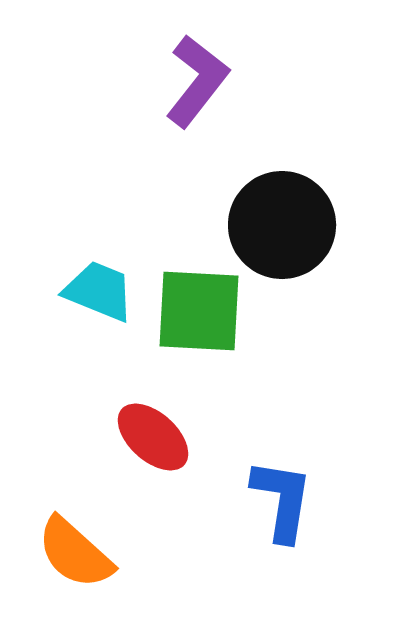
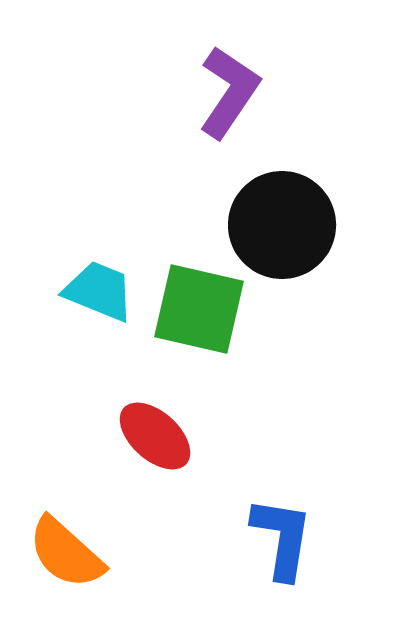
purple L-shape: moved 32 px right, 11 px down; rotated 4 degrees counterclockwise
green square: moved 2 px up; rotated 10 degrees clockwise
red ellipse: moved 2 px right, 1 px up
blue L-shape: moved 38 px down
orange semicircle: moved 9 px left
